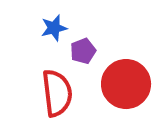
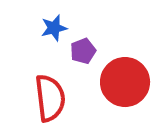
red circle: moved 1 px left, 2 px up
red semicircle: moved 7 px left, 5 px down
